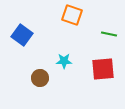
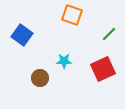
green line: rotated 56 degrees counterclockwise
red square: rotated 20 degrees counterclockwise
